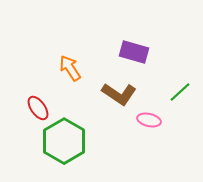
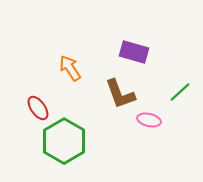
brown L-shape: moved 1 px right; rotated 36 degrees clockwise
